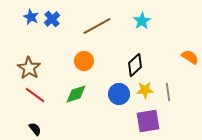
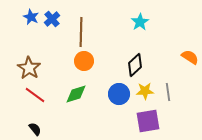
cyan star: moved 2 px left, 1 px down
brown line: moved 16 px left, 6 px down; rotated 60 degrees counterclockwise
yellow star: moved 1 px down
